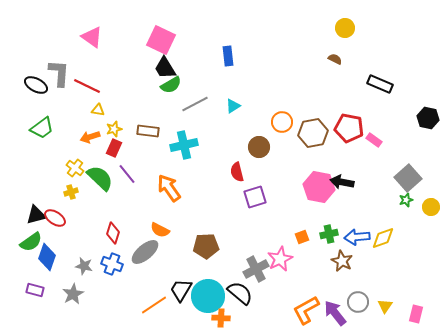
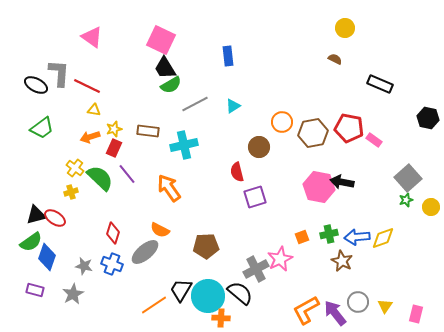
yellow triangle at (98, 110): moved 4 px left
